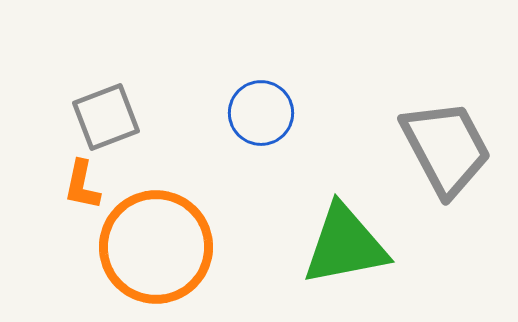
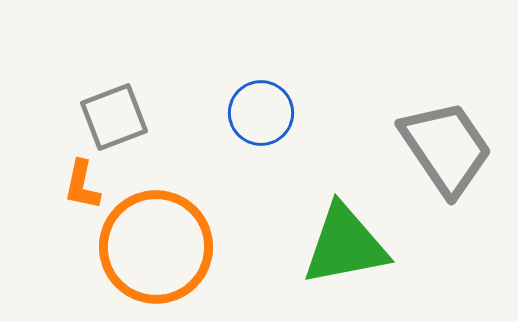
gray square: moved 8 px right
gray trapezoid: rotated 6 degrees counterclockwise
